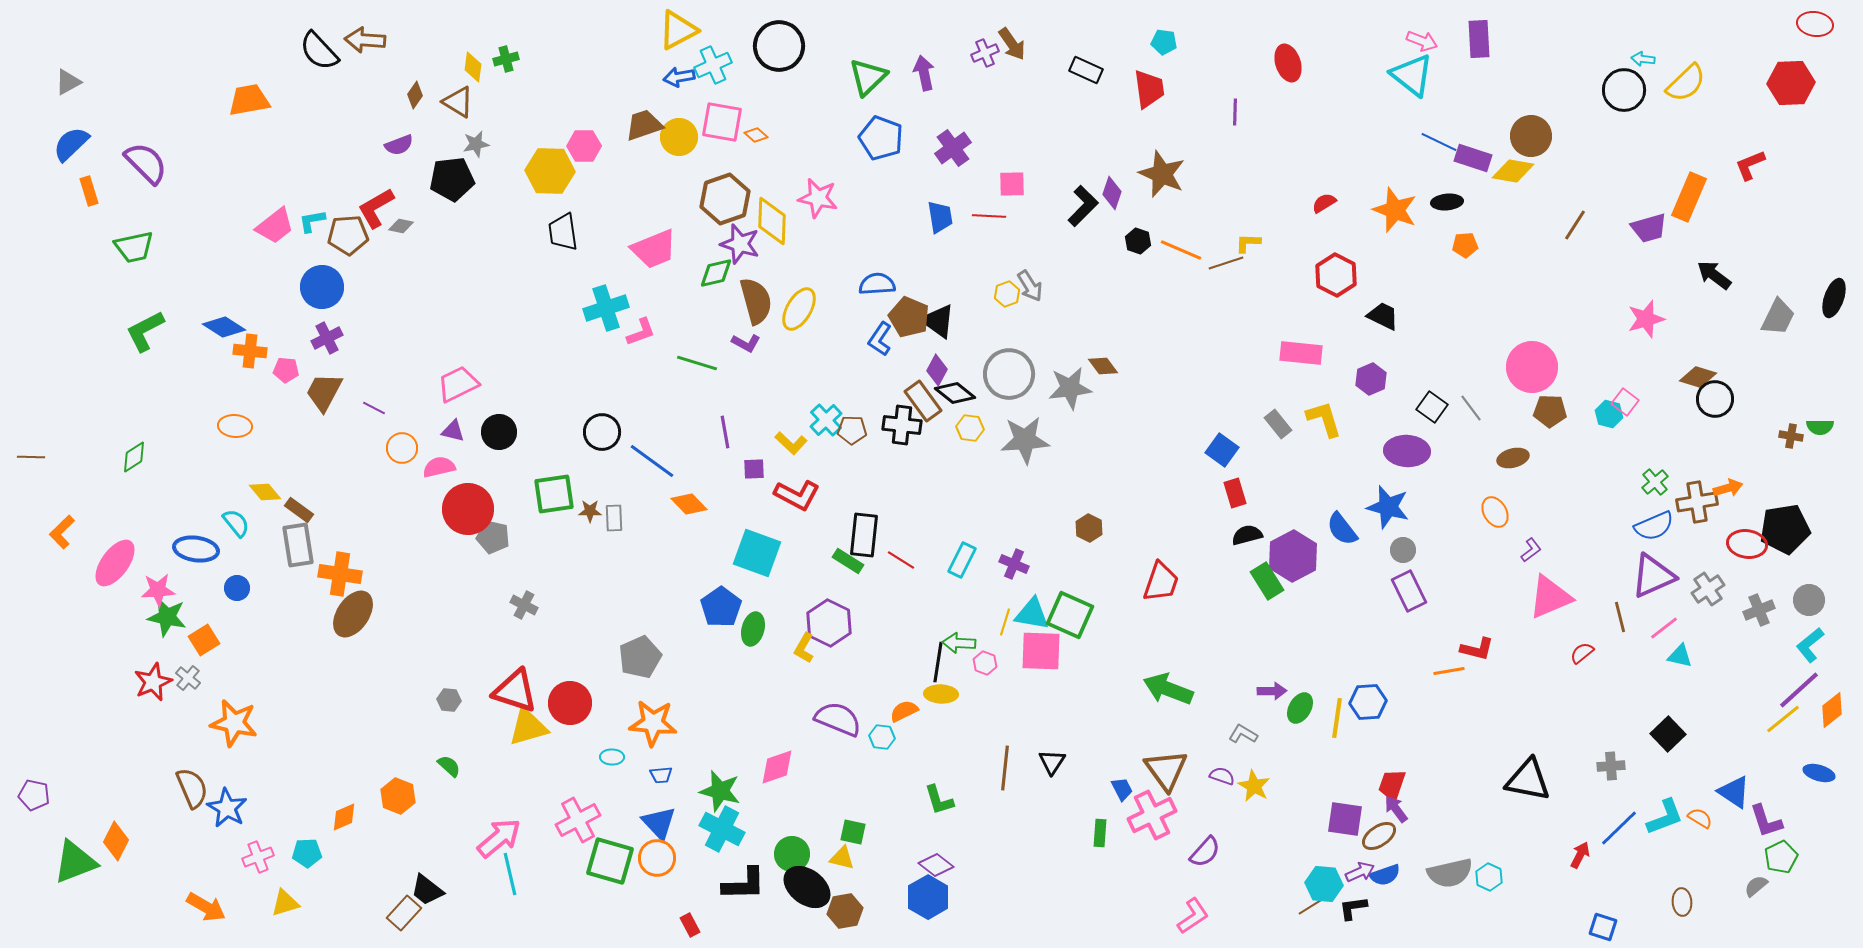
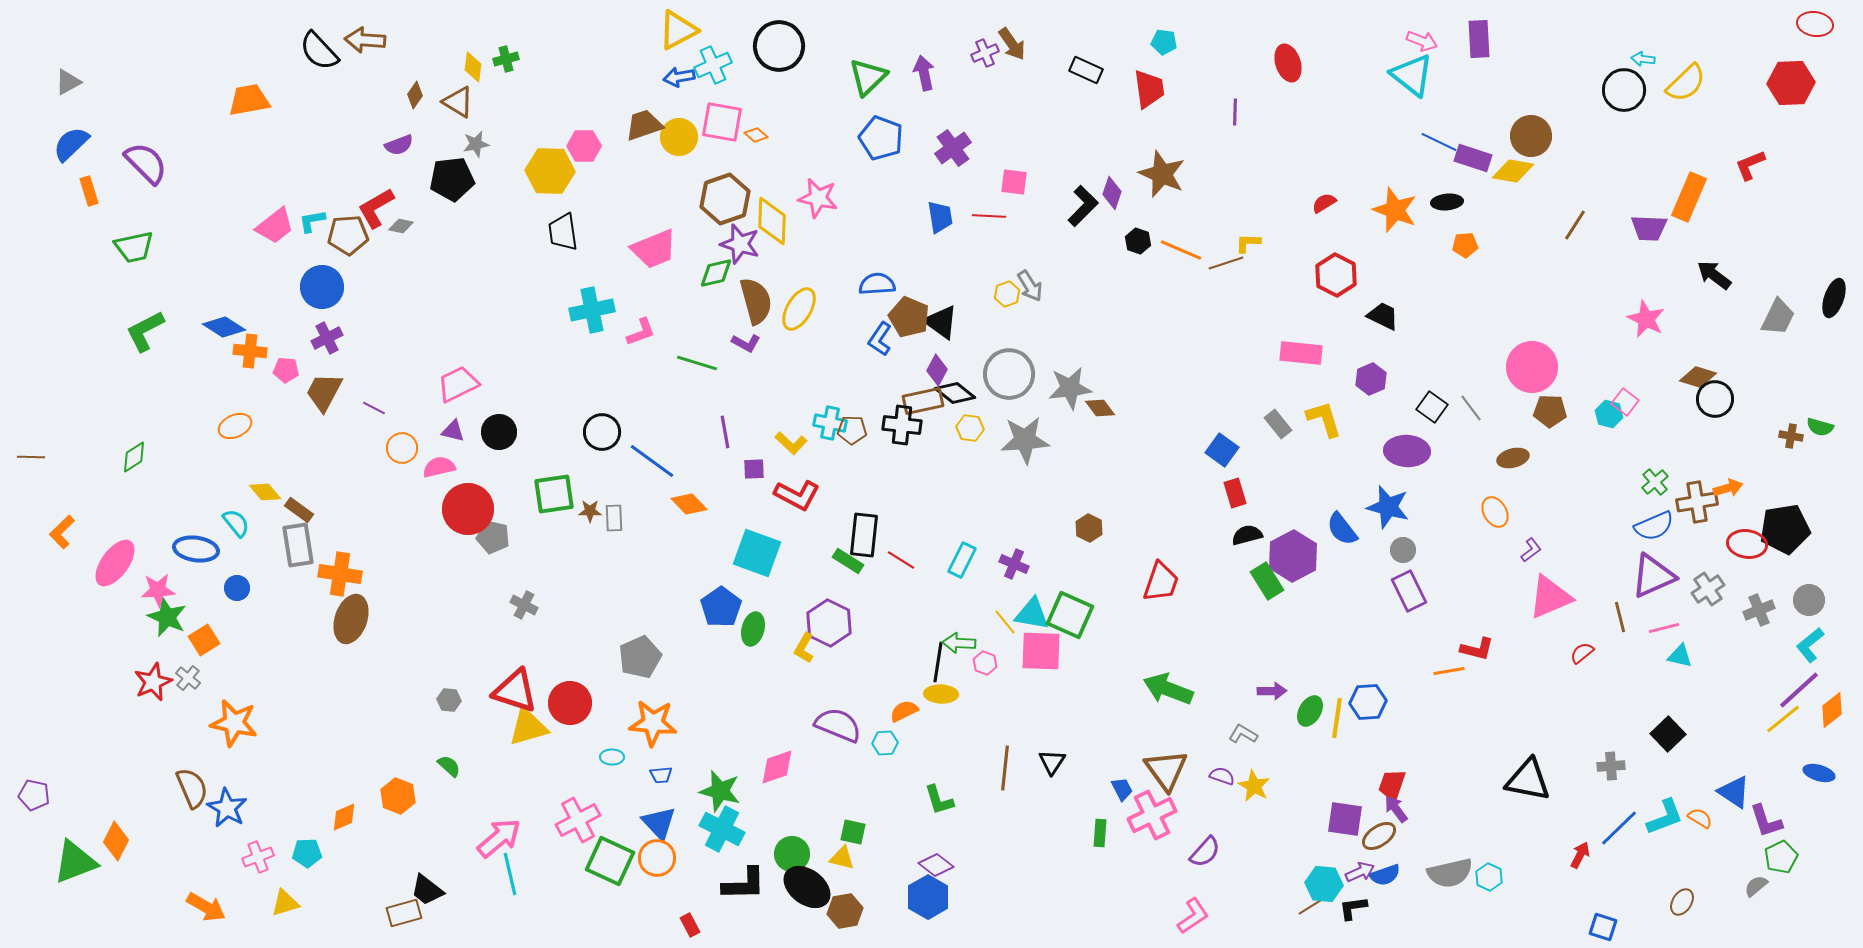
pink square at (1012, 184): moved 2 px right, 2 px up; rotated 8 degrees clockwise
purple trapezoid at (1649, 228): rotated 18 degrees clockwise
cyan cross at (606, 308): moved 14 px left, 2 px down; rotated 6 degrees clockwise
pink star at (1646, 319): rotated 30 degrees counterclockwise
black triangle at (938, 321): moved 3 px right, 1 px down
brown diamond at (1103, 366): moved 3 px left, 42 px down
brown rectangle at (923, 401): rotated 66 degrees counterclockwise
cyan cross at (826, 420): moved 4 px right, 3 px down; rotated 36 degrees counterclockwise
orange ellipse at (235, 426): rotated 28 degrees counterclockwise
green semicircle at (1820, 427): rotated 16 degrees clockwise
brown ellipse at (353, 614): moved 2 px left, 5 px down; rotated 15 degrees counterclockwise
green star at (167, 617): rotated 12 degrees clockwise
yellow line at (1005, 622): rotated 56 degrees counterclockwise
pink line at (1664, 628): rotated 24 degrees clockwise
green ellipse at (1300, 708): moved 10 px right, 3 px down
purple semicircle at (838, 719): moved 6 px down
cyan hexagon at (882, 737): moved 3 px right, 6 px down; rotated 10 degrees counterclockwise
green square at (610, 861): rotated 9 degrees clockwise
brown ellipse at (1682, 902): rotated 36 degrees clockwise
brown rectangle at (404, 913): rotated 32 degrees clockwise
